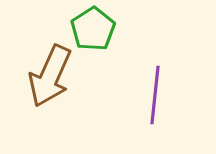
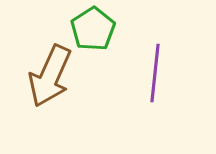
purple line: moved 22 px up
